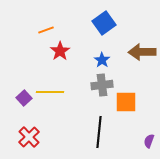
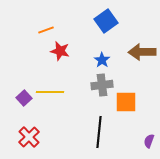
blue square: moved 2 px right, 2 px up
red star: rotated 24 degrees counterclockwise
